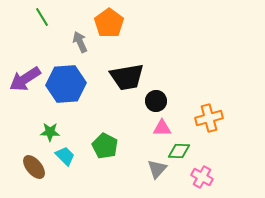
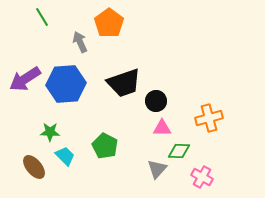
black trapezoid: moved 3 px left, 6 px down; rotated 9 degrees counterclockwise
